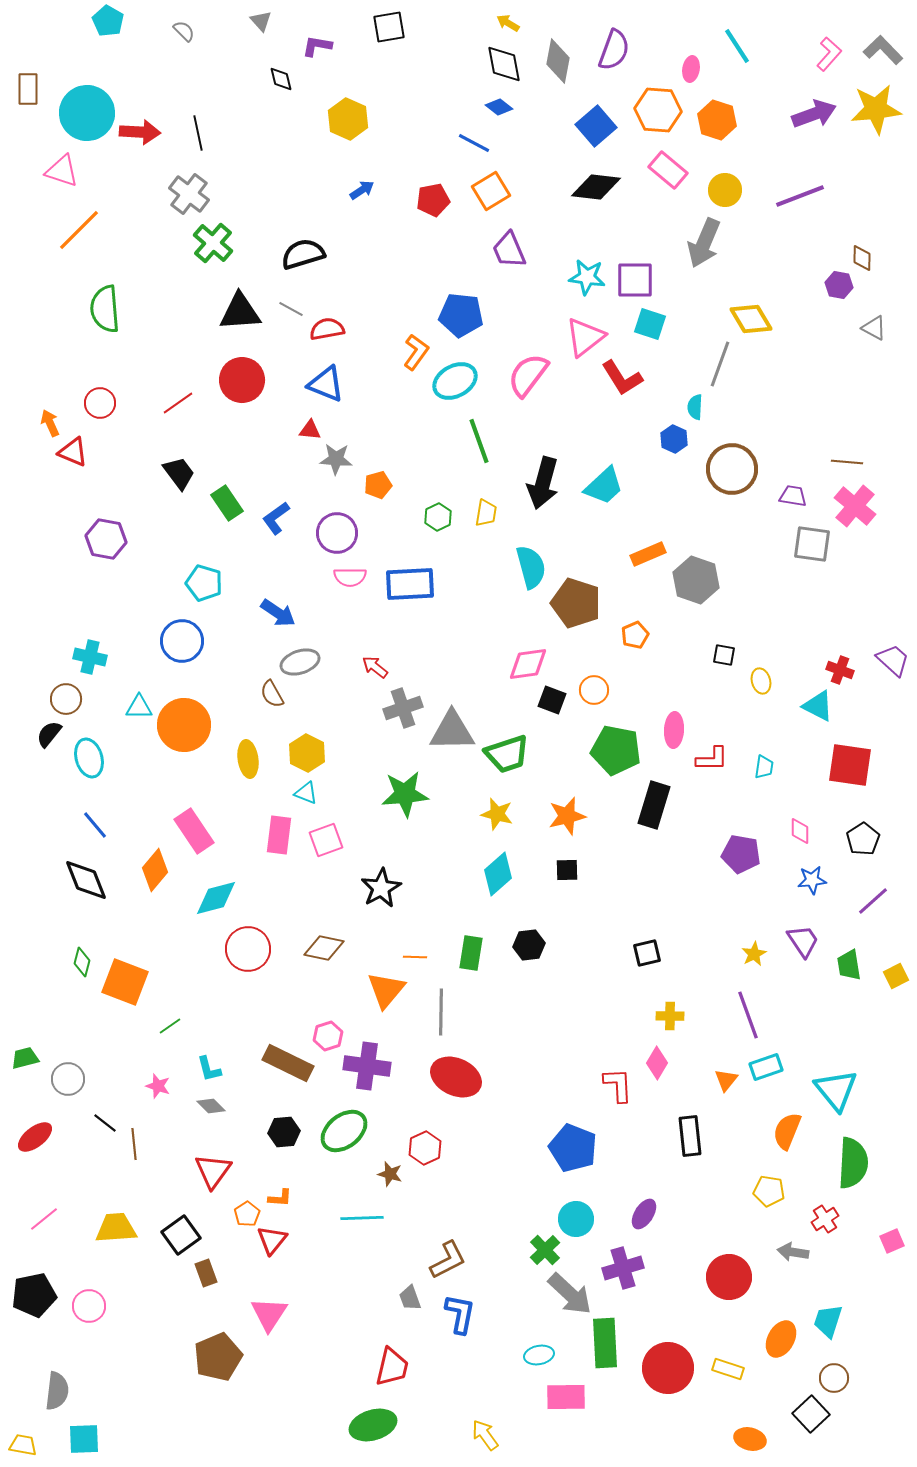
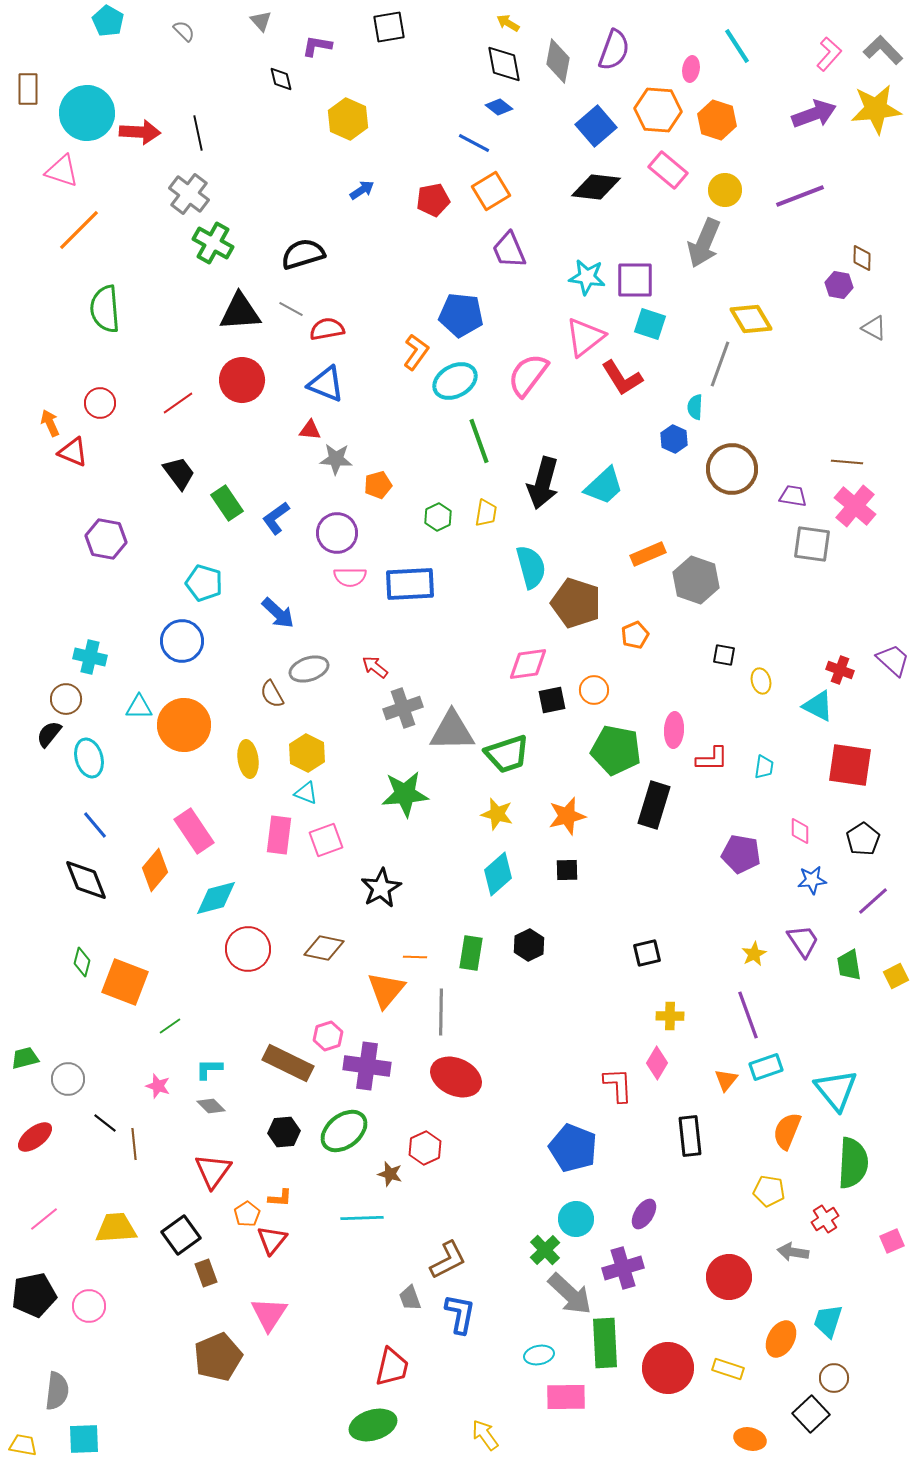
green cross at (213, 243): rotated 12 degrees counterclockwise
blue arrow at (278, 613): rotated 9 degrees clockwise
gray ellipse at (300, 662): moved 9 px right, 7 px down
black square at (552, 700): rotated 32 degrees counterclockwise
black hexagon at (529, 945): rotated 20 degrees counterclockwise
cyan L-shape at (209, 1069): rotated 104 degrees clockwise
